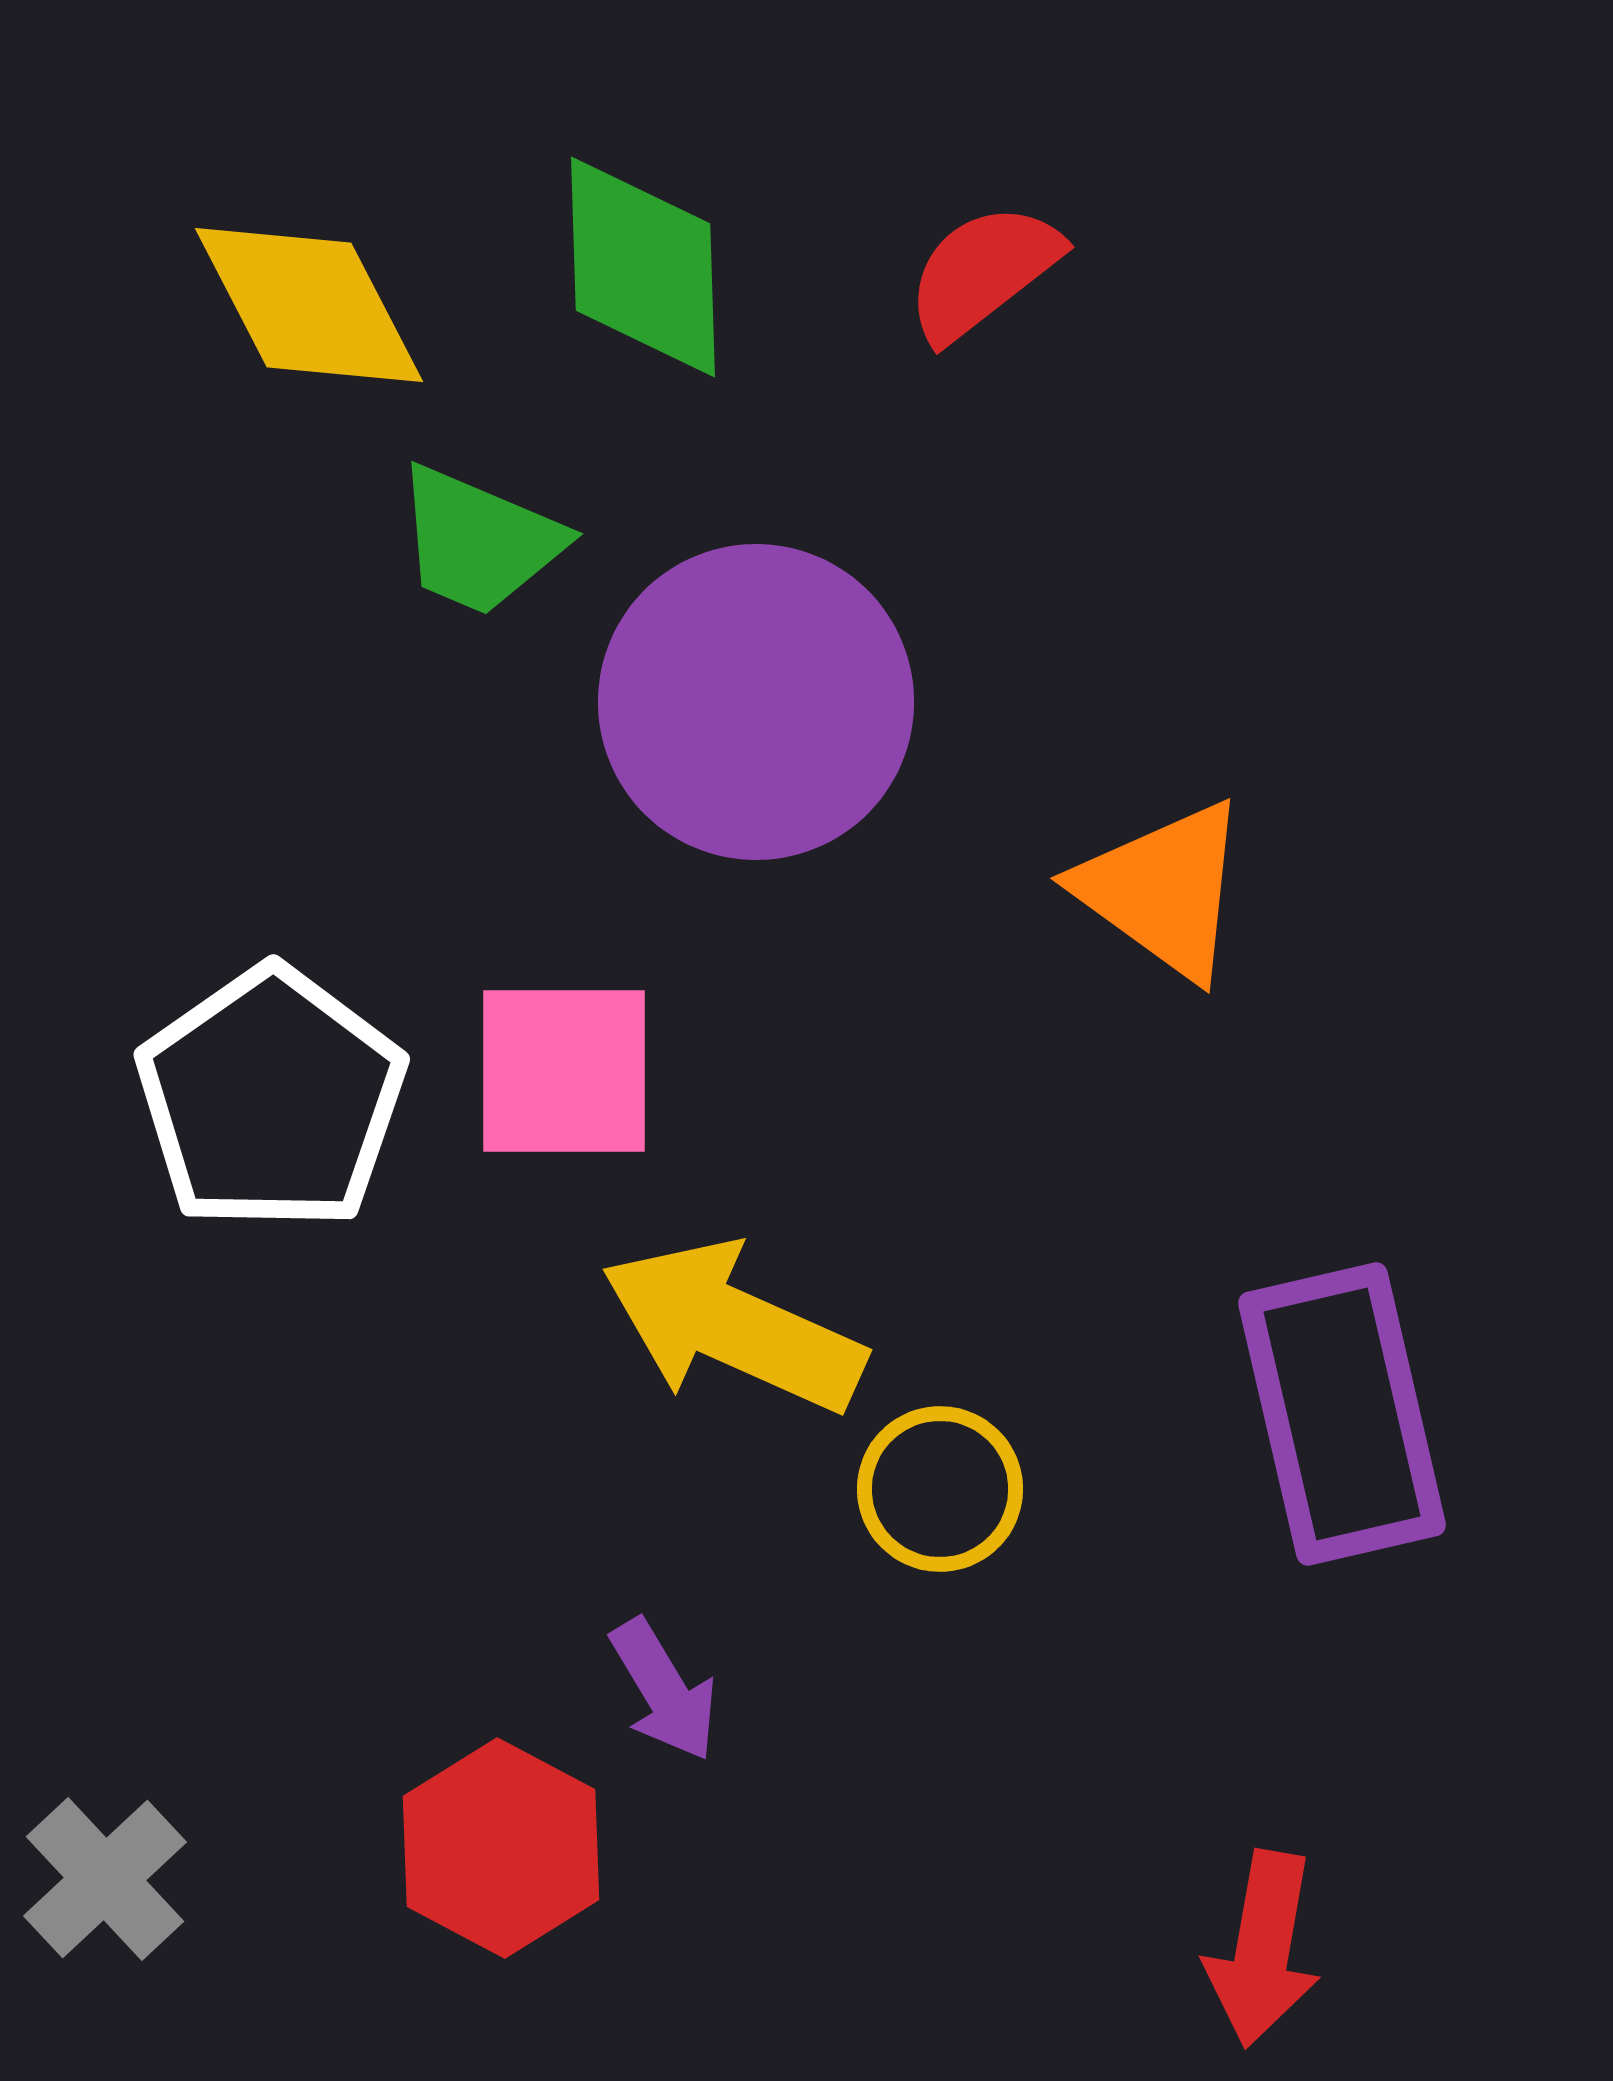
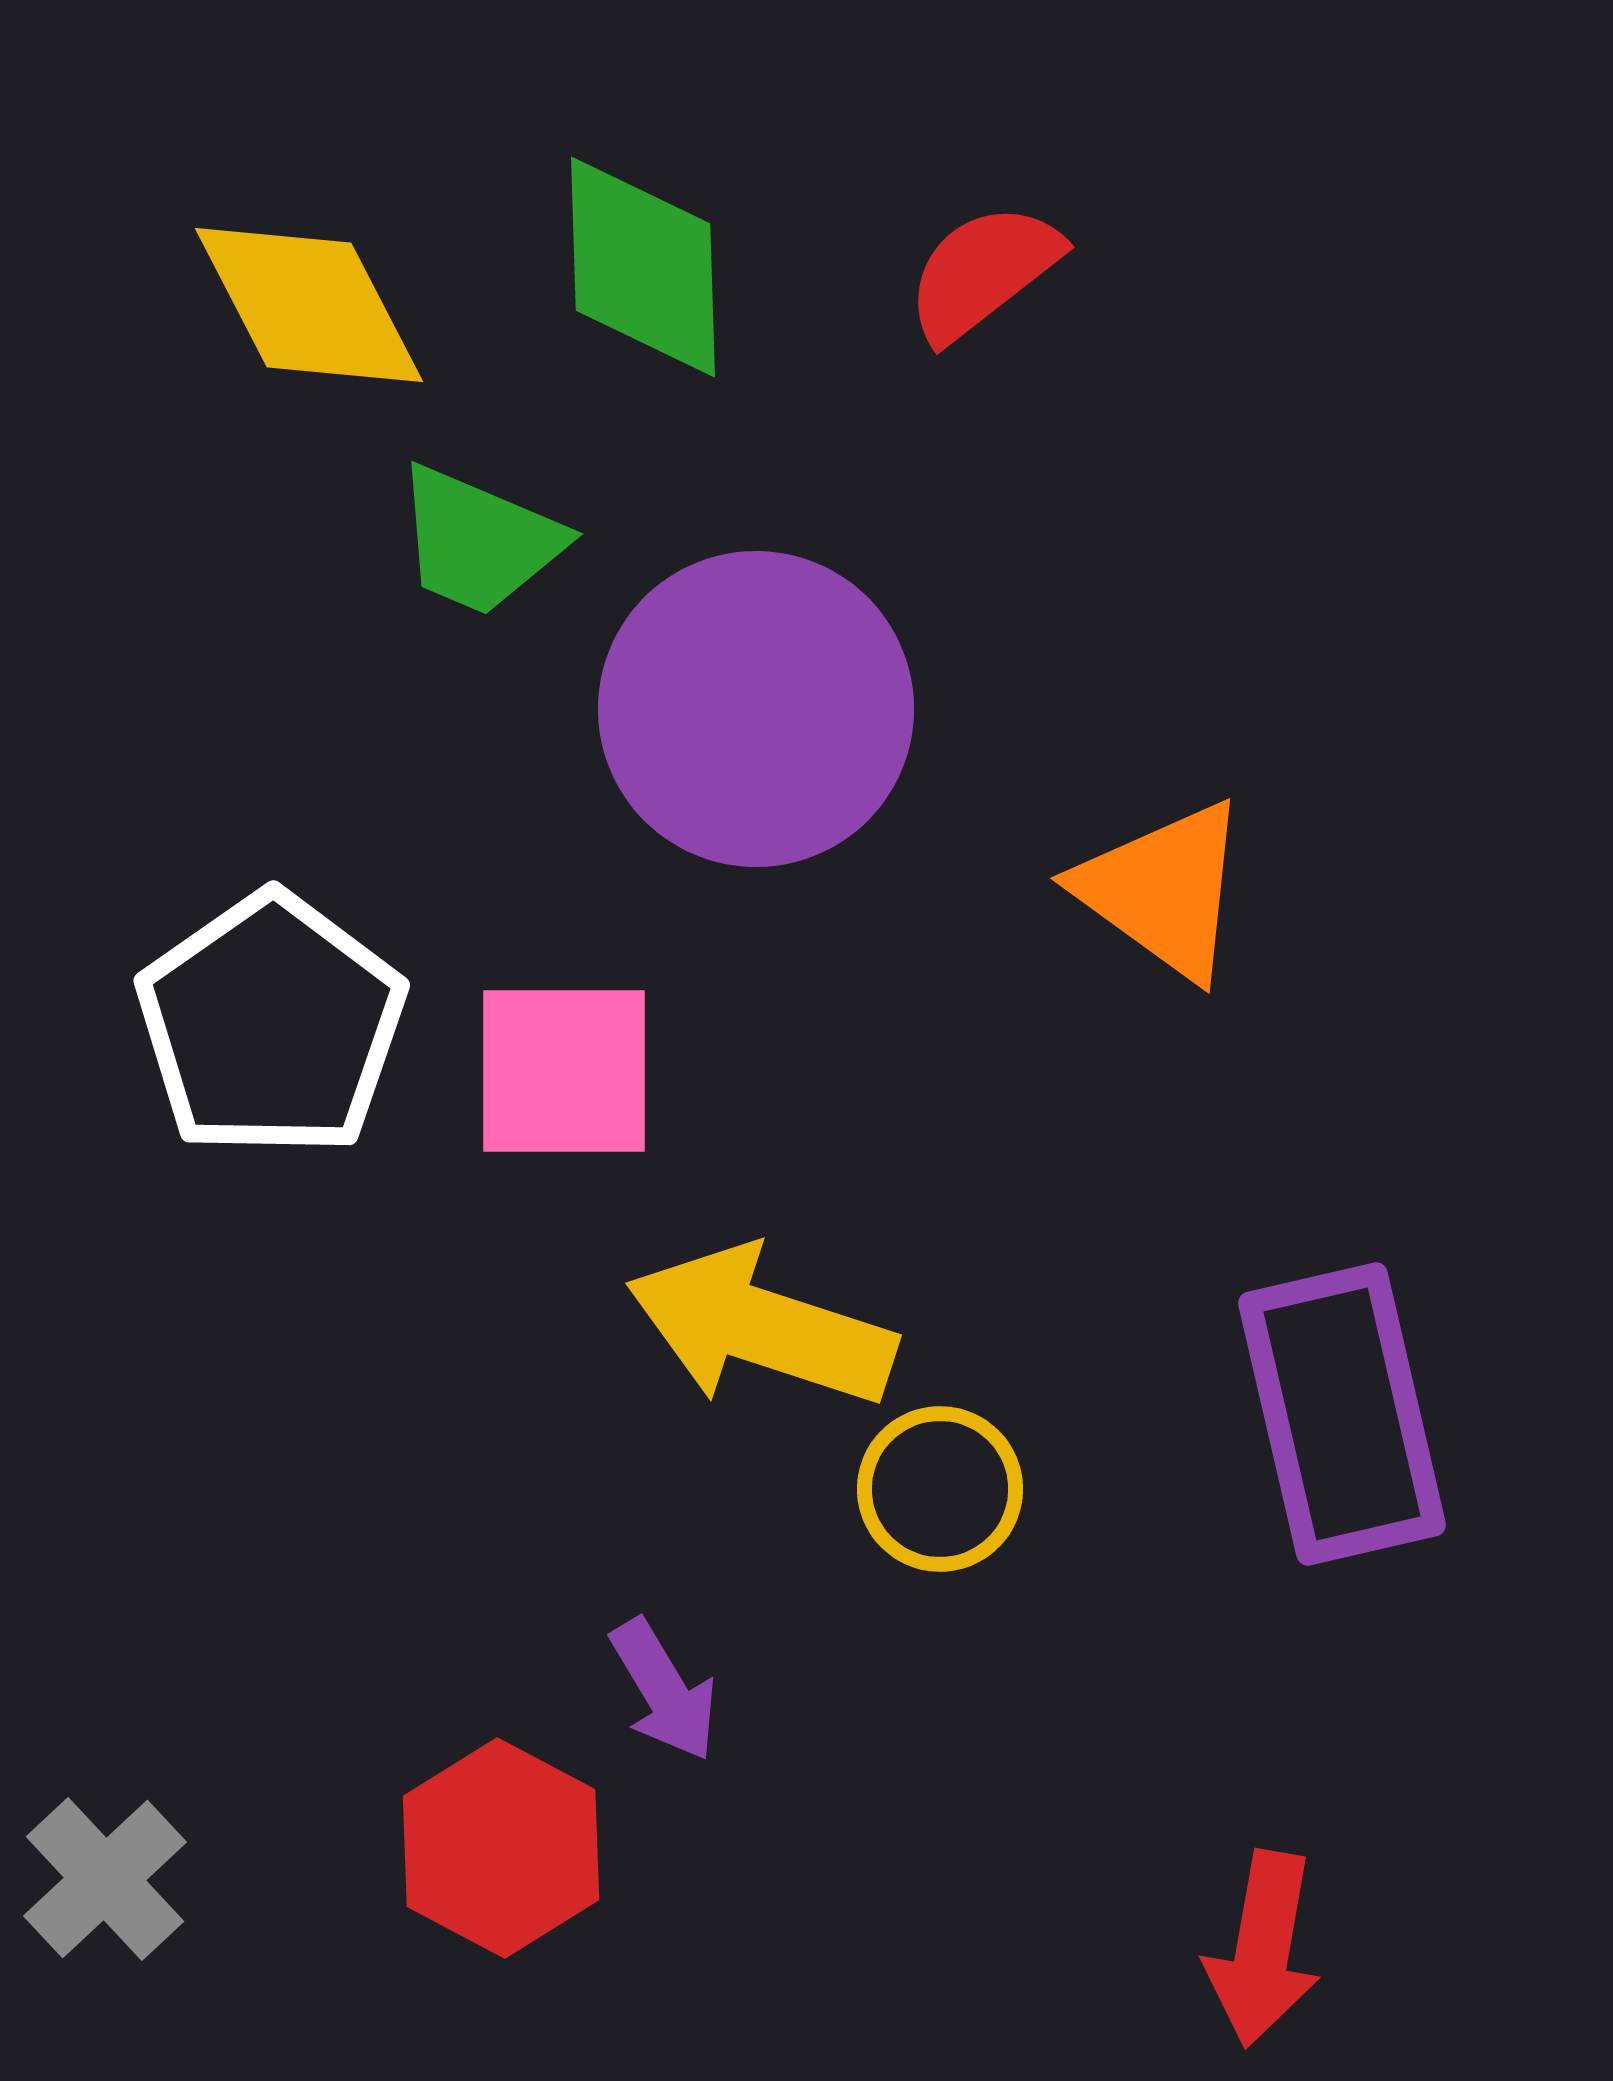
purple circle: moved 7 px down
white pentagon: moved 74 px up
yellow arrow: moved 28 px right; rotated 6 degrees counterclockwise
